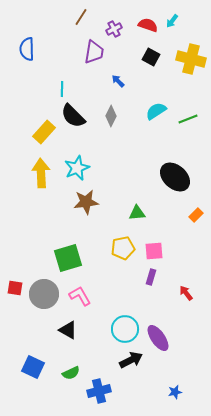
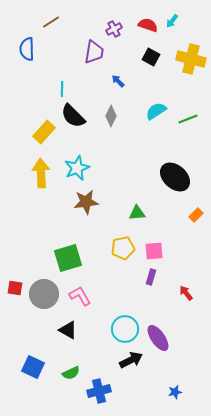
brown line: moved 30 px left, 5 px down; rotated 24 degrees clockwise
